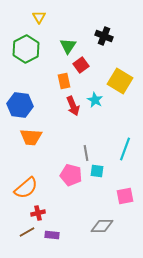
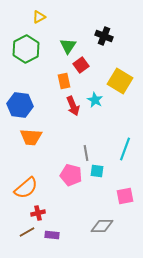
yellow triangle: rotated 32 degrees clockwise
